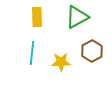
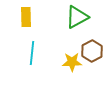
yellow rectangle: moved 11 px left
yellow star: moved 11 px right
